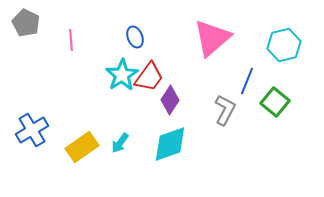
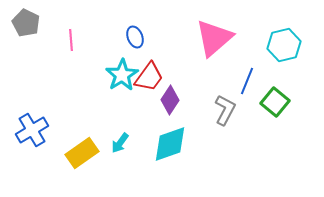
pink triangle: moved 2 px right
yellow rectangle: moved 6 px down
